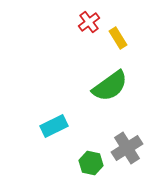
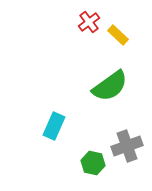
yellow rectangle: moved 3 px up; rotated 15 degrees counterclockwise
cyan rectangle: rotated 40 degrees counterclockwise
gray cross: moved 2 px up; rotated 12 degrees clockwise
green hexagon: moved 2 px right
